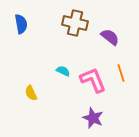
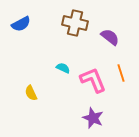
blue semicircle: rotated 72 degrees clockwise
cyan semicircle: moved 3 px up
